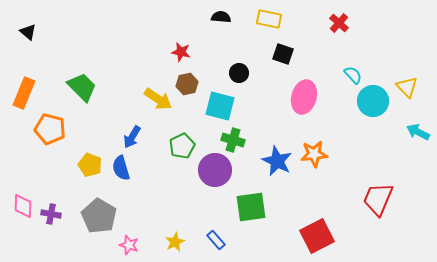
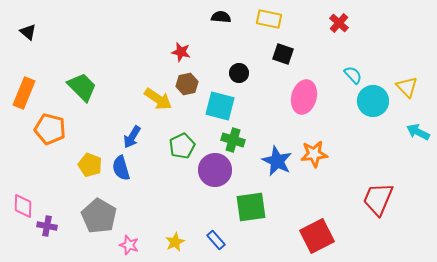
purple cross: moved 4 px left, 12 px down
